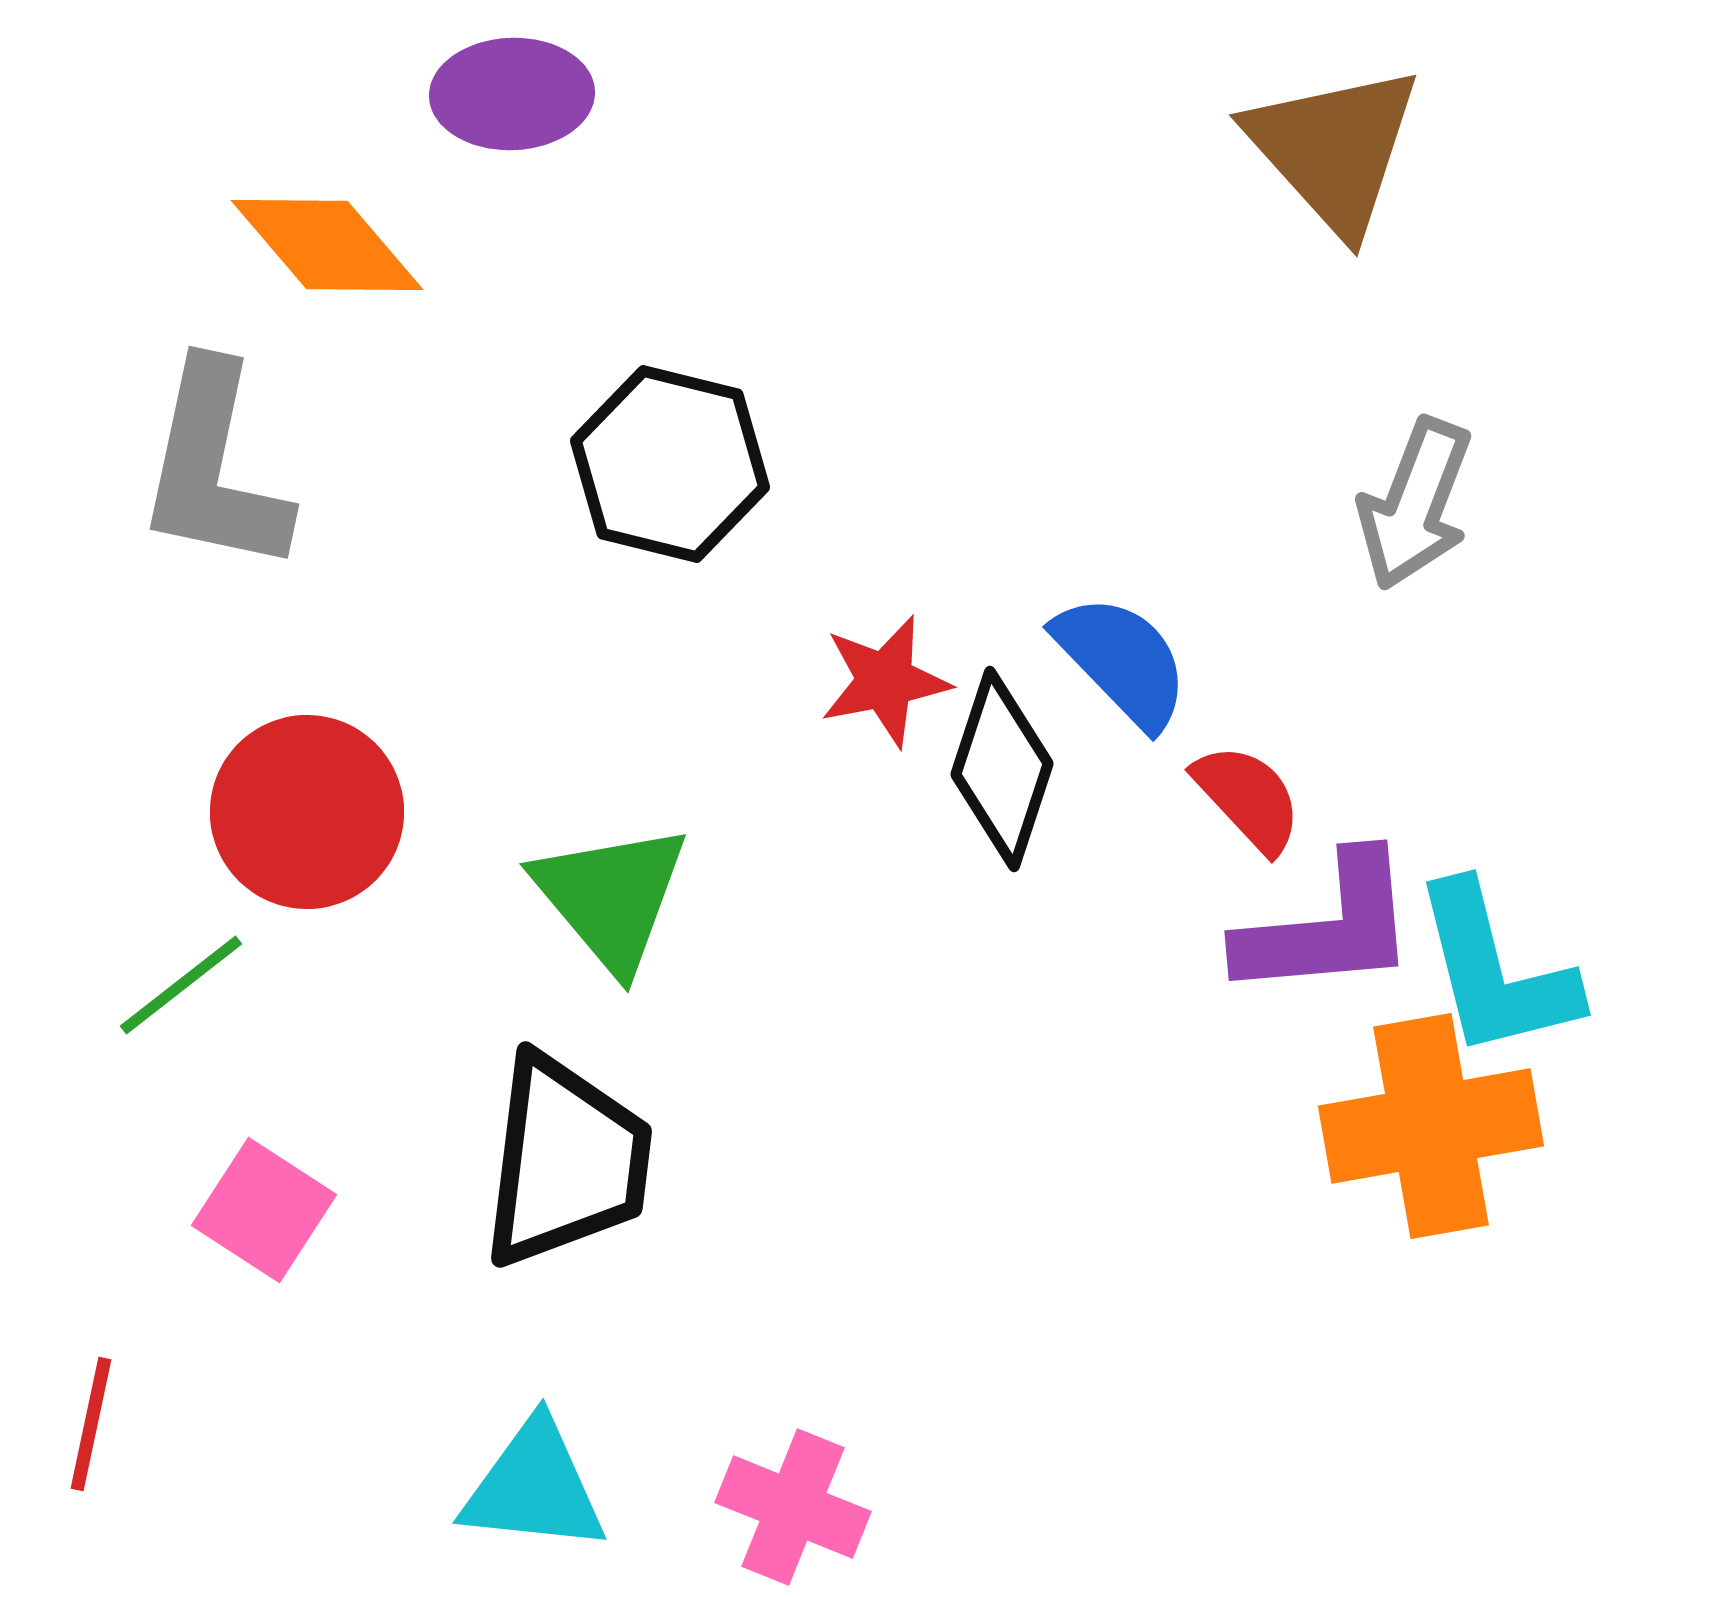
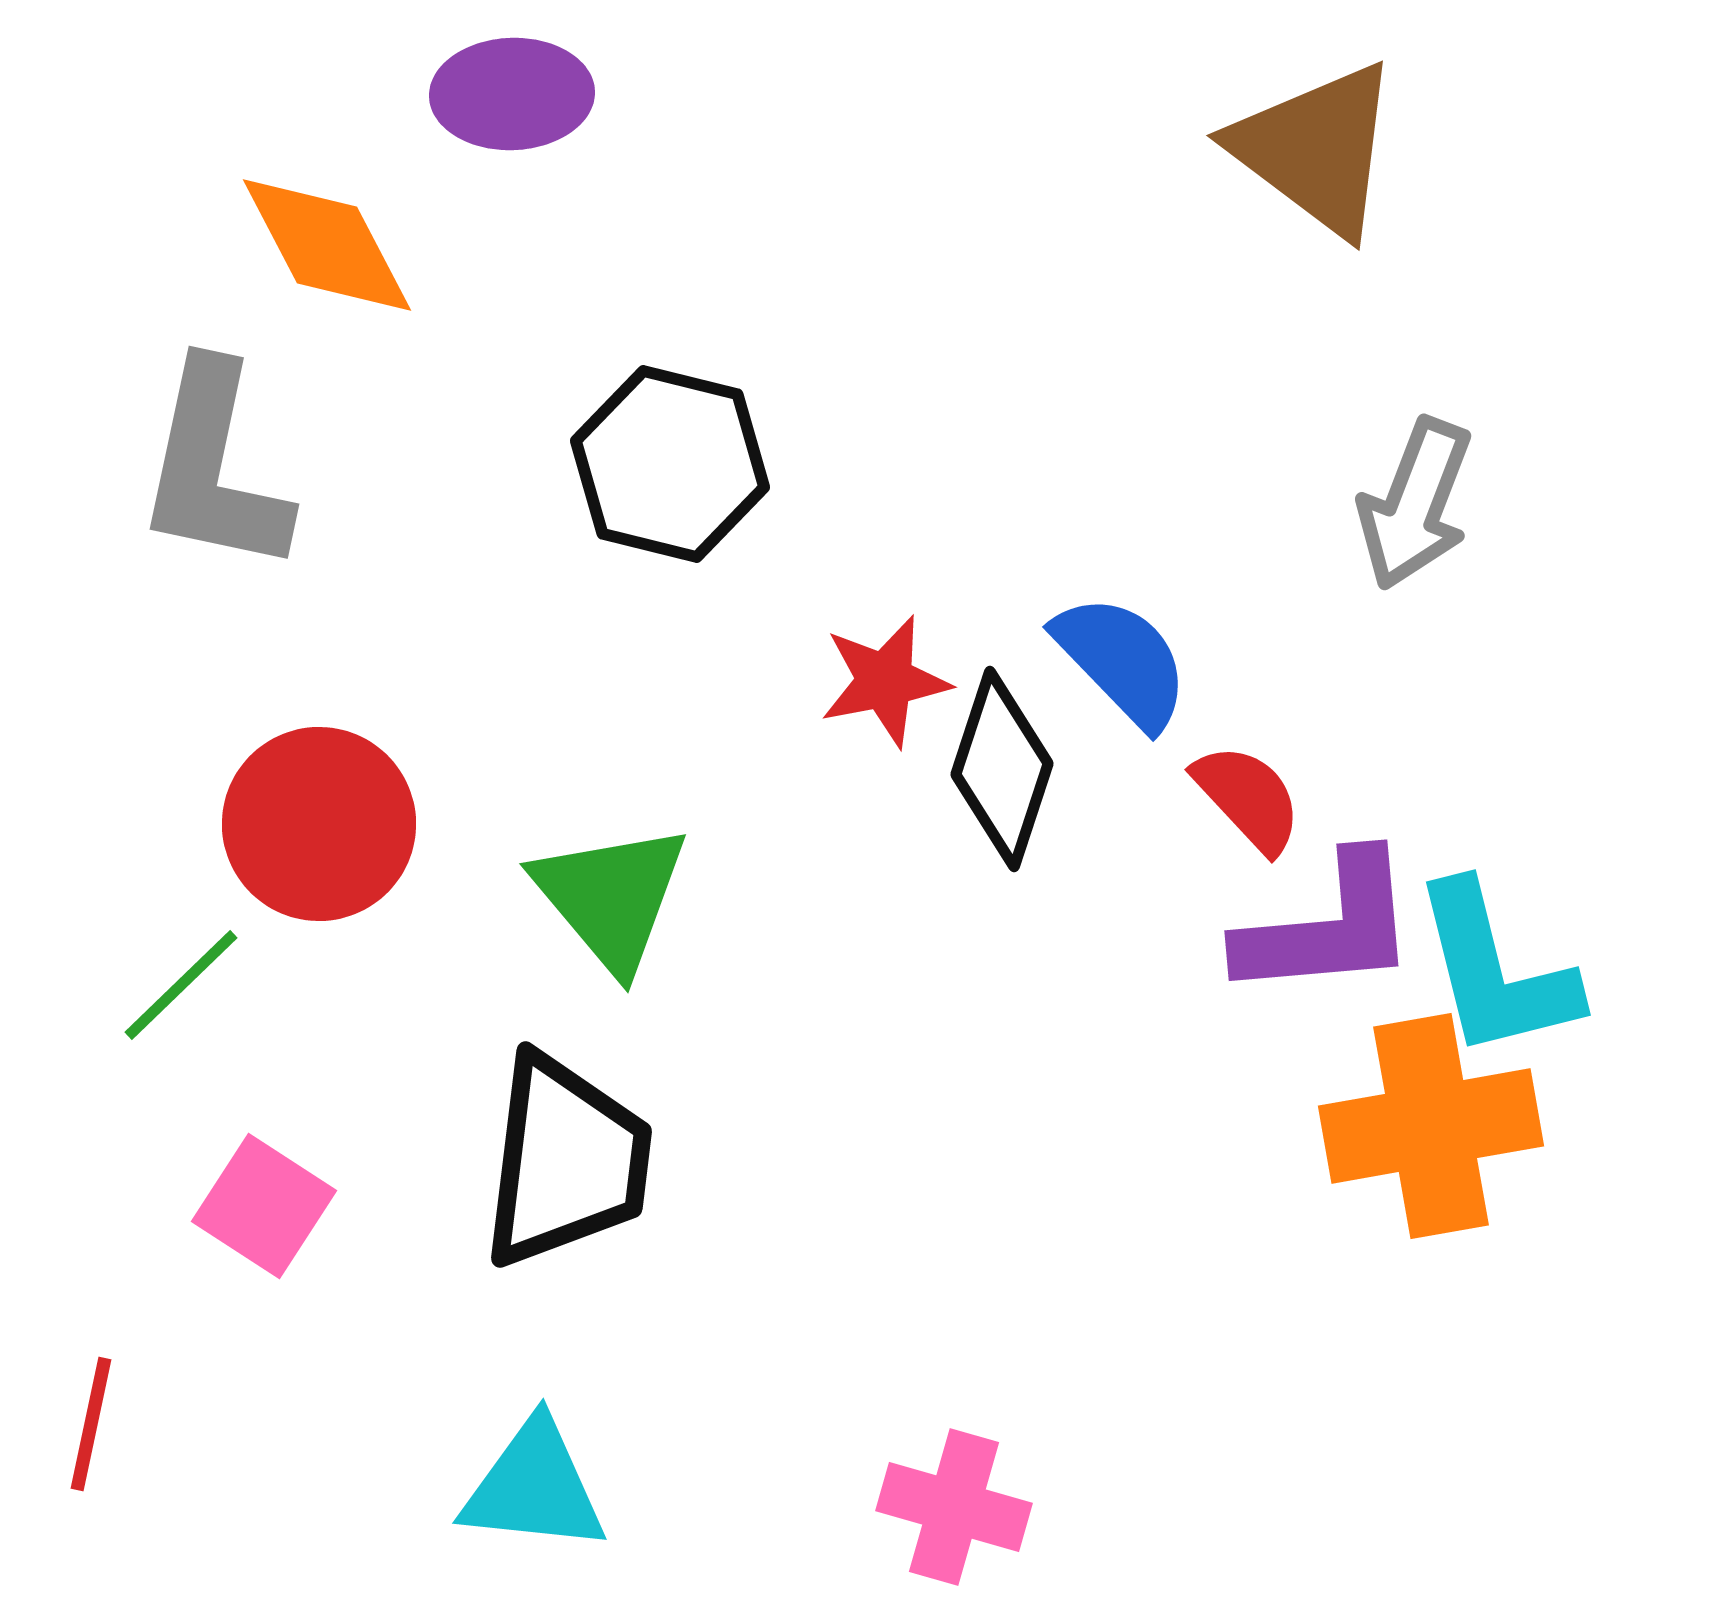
brown triangle: moved 18 px left; rotated 11 degrees counterclockwise
orange diamond: rotated 13 degrees clockwise
red circle: moved 12 px right, 12 px down
green line: rotated 6 degrees counterclockwise
pink square: moved 4 px up
pink cross: moved 161 px right; rotated 6 degrees counterclockwise
